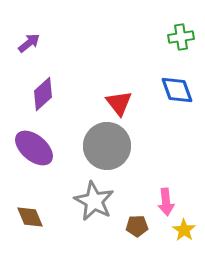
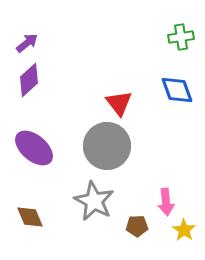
purple arrow: moved 2 px left
purple diamond: moved 14 px left, 14 px up
